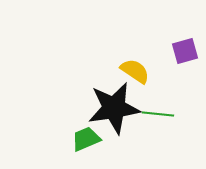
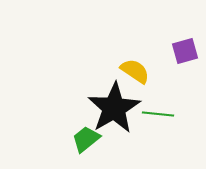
black star: rotated 22 degrees counterclockwise
green trapezoid: rotated 16 degrees counterclockwise
